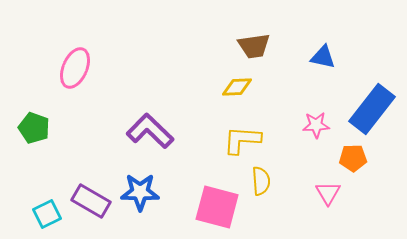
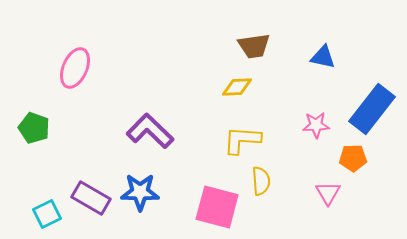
purple rectangle: moved 3 px up
